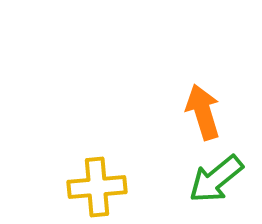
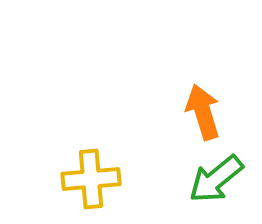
yellow cross: moved 6 px left, 8 px up
